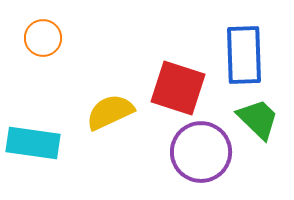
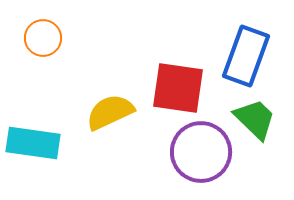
blue rectangle: moved 2 px right, 1 px down; rotated 22 degrees clockwise
red square: rotated 10 degrees counterclockwise
green trapezoid: moved 3 px left
